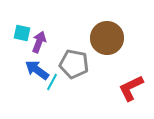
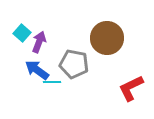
cyan square: rotated 30 degrees clockwise
cyan line: rotated 60 degrees clockwise
